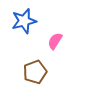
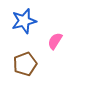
brown pentagon: moved 10 px left, 8 px up
